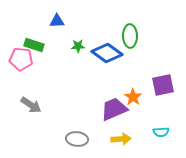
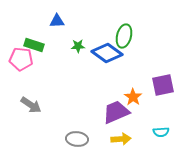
green ellipse: moved 6 px left; rotated 15 degrees clockwise
purple trapezoid: moved 2 px right, 3 px down
